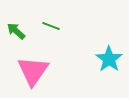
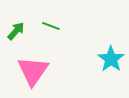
green arrow: rotated 90 degrees clockwise
cyan star: moved 2 px right
